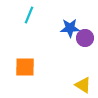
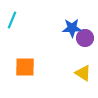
cyan line: moved 17 px left, 5 px down
blue star: moved 2 px right
yellow triangle: moved 12 px up
